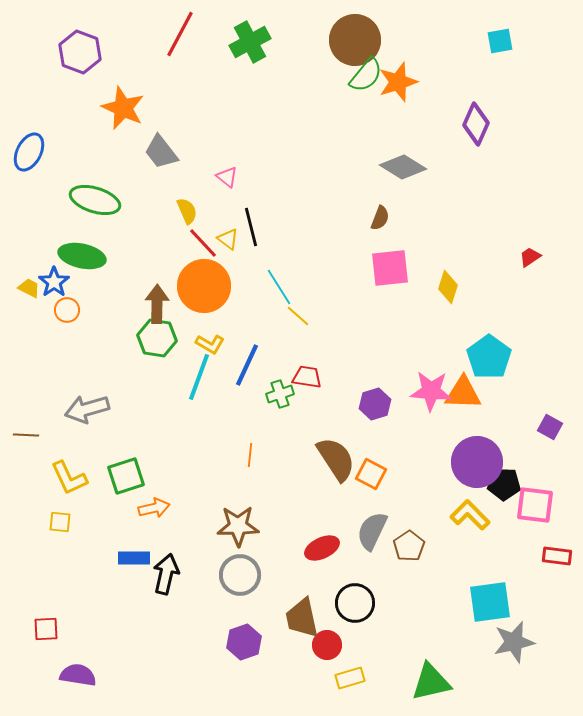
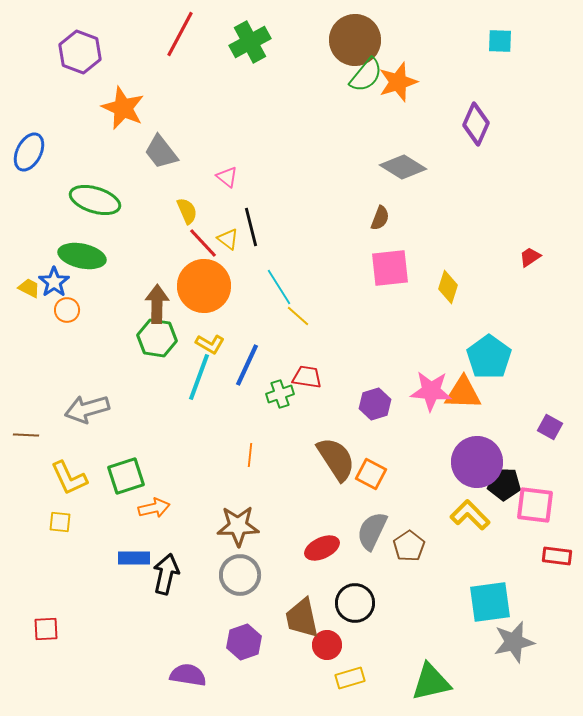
cyan square at (500, 41): rotated 12 degrees clockwise
purple semicircle at (78, 675): moved 110 px right
